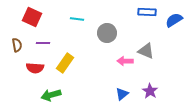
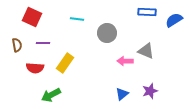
purple star: rotated 21 degrees clockwise
green arrow: rotated 12 degrees counterclockwise
